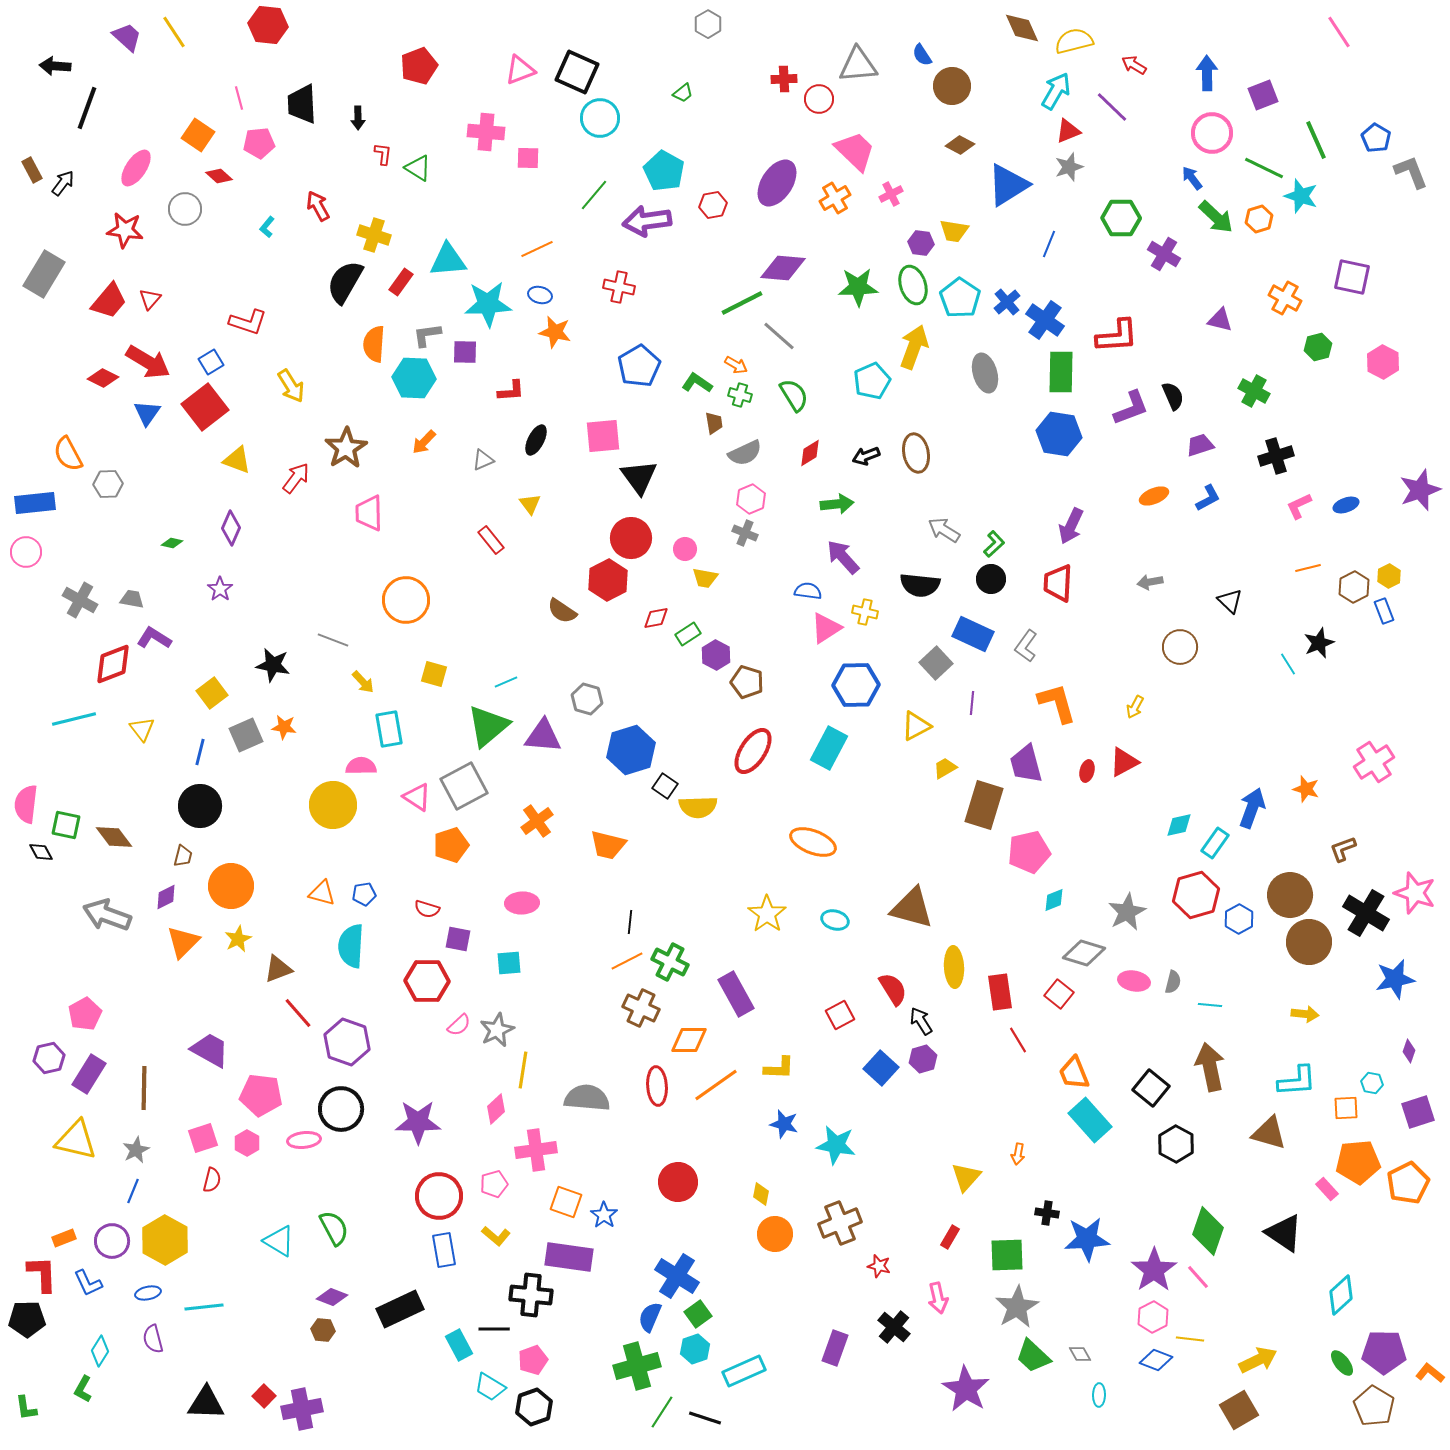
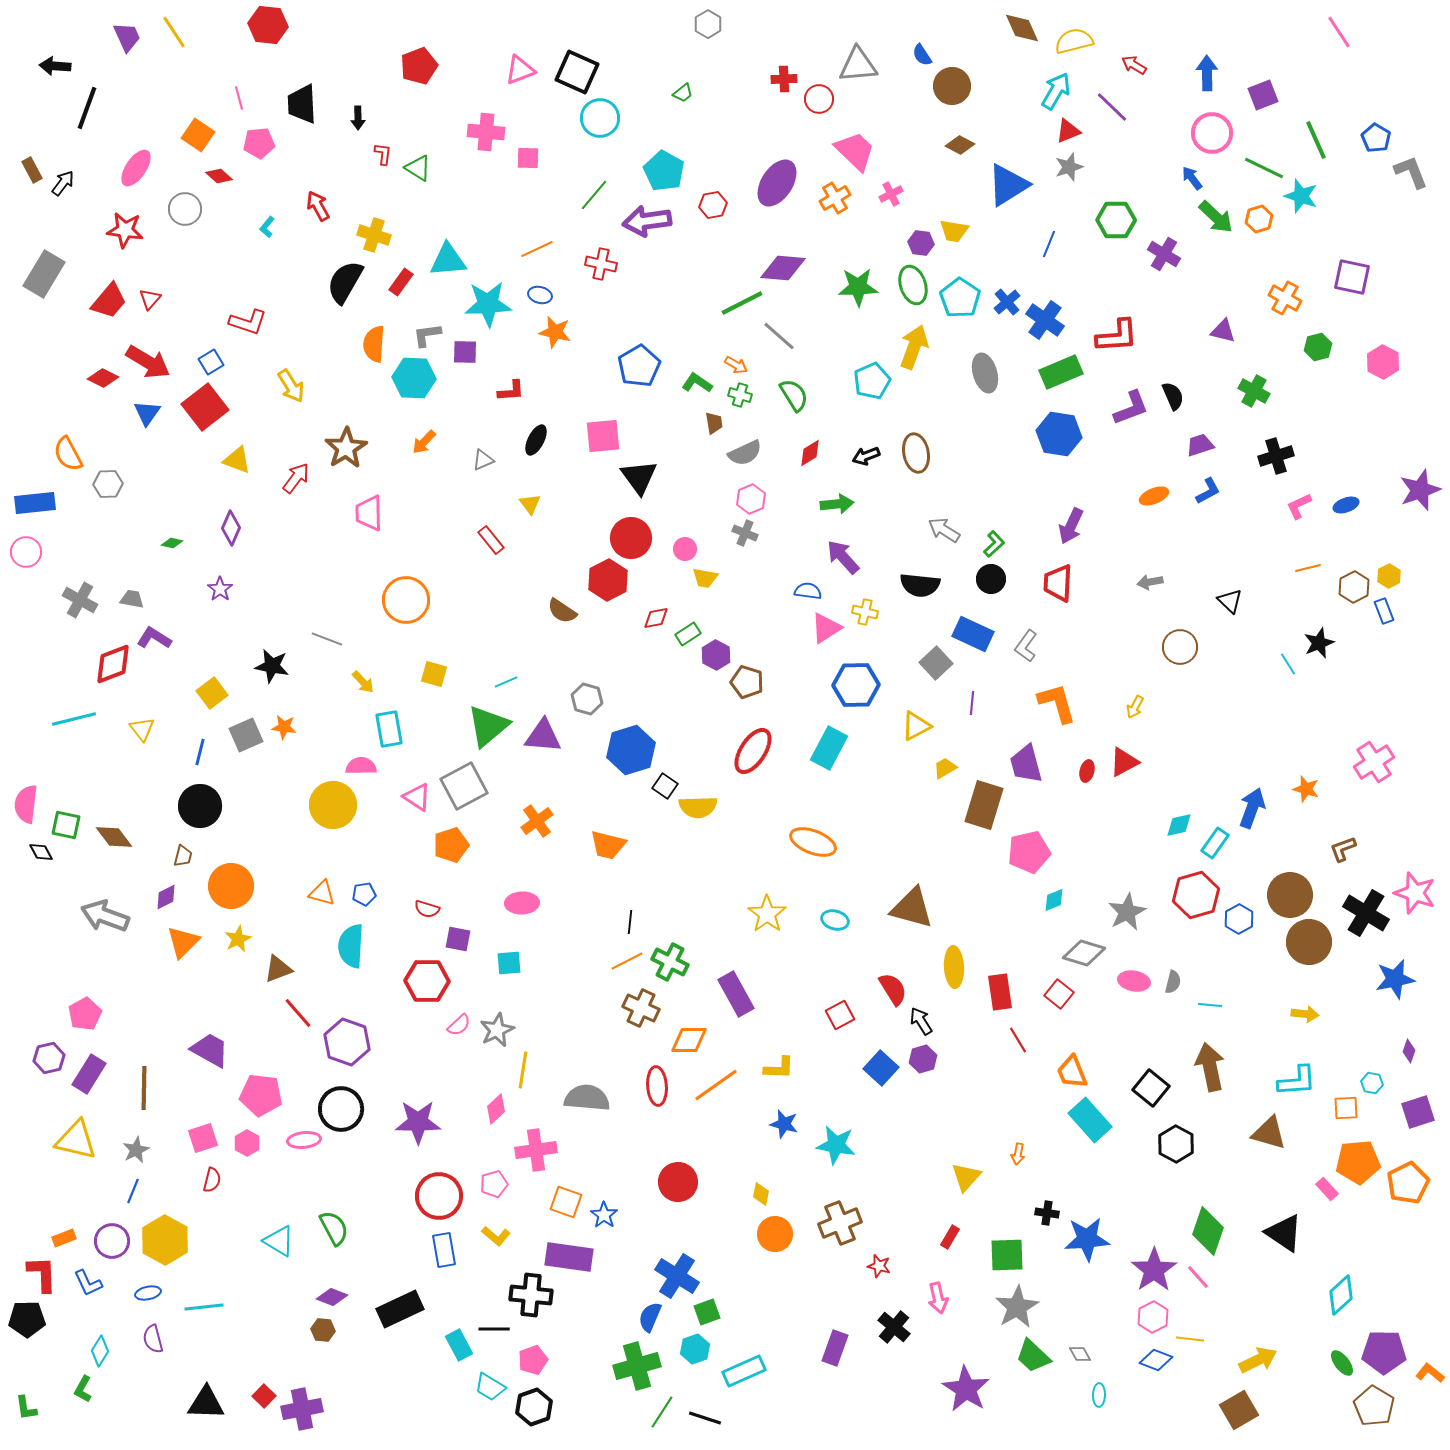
purple trapezoid at (127, 37): rotated 24 degrees clockwise
green hexagon at (1121, 218): moved 5 px left, 2 px down
red cross at (619, 287): moved 18 px left, 23 px up
purple triangle at (1220, 320): moved 3 px right, 11 px down
green rectangle at (1061, 372): rotated 66 degrees clockwise
blue L-shape at (1208, 498): moved 7 px up
gray line at (333, 640): moved 6 px left, 1 px up
black star at (273, 665): moved 1 px left, 1 px down
gray arrow at (107, 915): moved 2 px left, 1 px down
orange trapezoid at (1074, 1073): moved 2 px left, 1 px up
green square at (698, 1314): moved 9 px right, 2 px up; rotated 16 degrees clockwise
